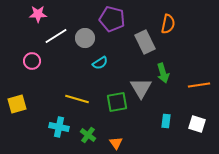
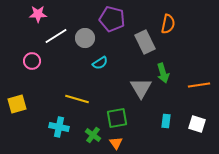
green square: moved 16 px down
green cross: moved 5 px right
